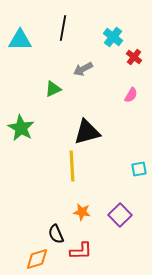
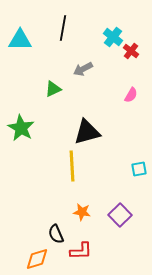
red cross: moved 3 px left, 6 px up
